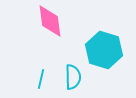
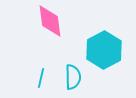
cyan hexagon: rotated 15 degrees clockwise
cyan line: moved 1 px up
